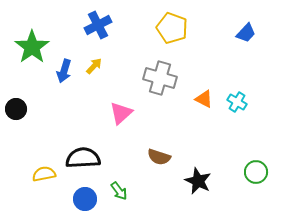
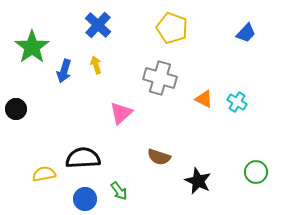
blue cross: rotated 20 degrees counterclockwise
yellow arrow: moved 2 px right, 1 px up; rotated 60 degrees counterclockwise
